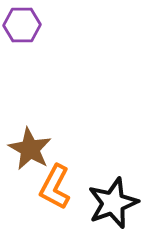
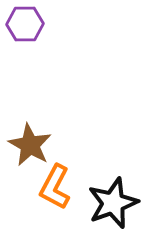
purple hexagon: moved 3 px right, 1 px up
brown star: moved 4 px up
